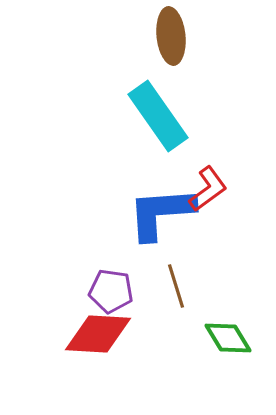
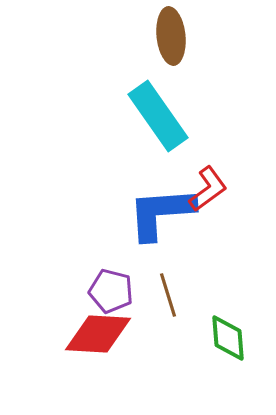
brown line: moved 8 px left, 9 px down
purple pentagon: rotated 6 degrees clockwise
green diamond: rotated 27 degrees clockwise
